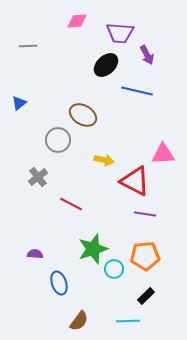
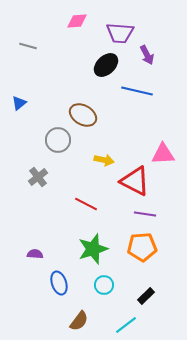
gray line: rotated 18 degrees clockwise
red line: moved 15 px right
orange pentagon: moved 3 px left, 9 px up
cyan circle: moved 10 px left, 16 px down
cyan line: moved 2 px left, 4 px down; rotated 35 degrees counterclockwise
